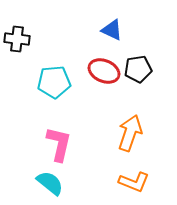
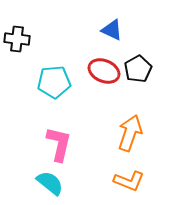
black pentagon: rotated 20 degrees counterclockwise
orange L-shape: moved 5 px left, 1 px up
